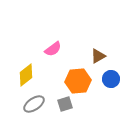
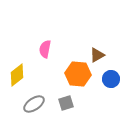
pink semicircle: moved 8 px left; rotated 138 degrees clockwise
brown triangle: moved 1 px left, 1 px up
yellow diamond: moved 9 px left
orange hexagon: moved 7 px up; rotated 10 degrees clockwise
gray square: moved 1 px right, 1 px up
